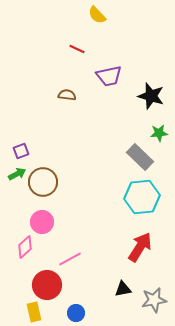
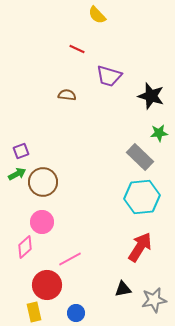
purple trapezoid: rotated 28 degrees clockwise
